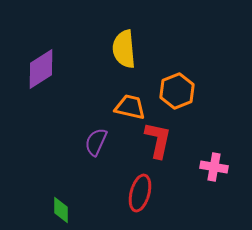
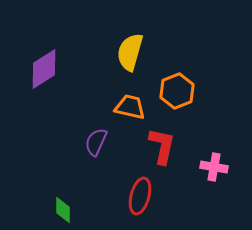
yellow semicircle: moved 6 px right, 3 px down; rotated 21 degrees clockwise
purple diamond: moved 3 px right
red L-shape: moved 4 px right, 6 px down
red ellipse: moved 3 px down
green diamond: moved 2 px right
